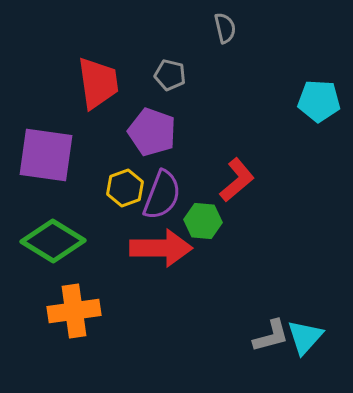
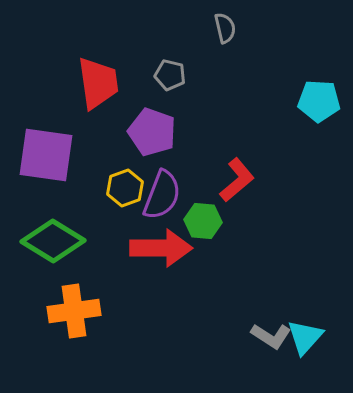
gray L-shape: rotated 48 degrees clockwise
